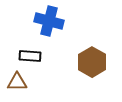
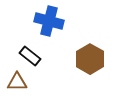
black rectangle: rotated 35 degrees clockwise
brown hexagon: moved 2 px left, 3 px up
